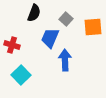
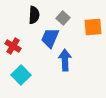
black semicircle: moved 2 px down; rotated 18 degrees counterclockwise
gray square: moved 3 px left, 1 px up
red cross: moved 1 px right, 1 px down; rotated 14 degrees clockwise
